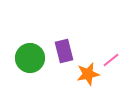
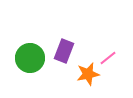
purple rectangle: rotated 35 degrees clockwise
pink line: moved 3 px left, 2 px up
